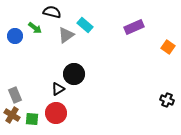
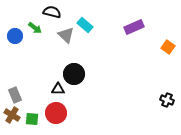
gray triangle: rotated 42 degrees counterclockwise
black triangle: rotated 32 degrees clockwise
